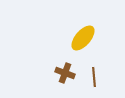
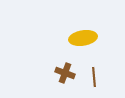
yellow ellipse: rotated 40 degrees clockwise
